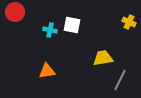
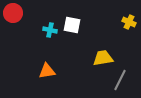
red circle: moved 2 px left, 1 px down
